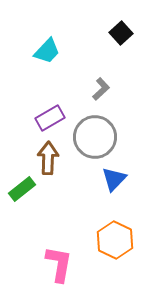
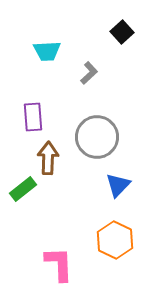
black square: moved 1 px right, 1 px up
cyan trapezoid: rotated 44 degrees clockwise
gray L-shape: moved 12 px left, 16 px up
purple rectangle: moved 17 px left, 1 px up; rotated 64 degrees counterclockwise
gray circle: moved 2 px right
blue triangle: moved 4 px right, 6 px down
green rectangle: moved 1 px right
pink L-shape: rotated 12 degrees counterclockwise
